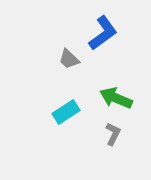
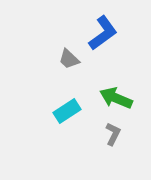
cyan rectangle: moved 1 px right, 1 px up
